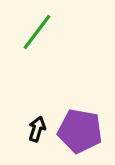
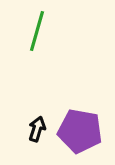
green line: moved 1 px up; rotated 21 degrees counterclockwise
